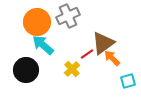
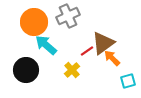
orange circle: moved 3 px left
cyan arrow: moved 3 px right
red line: moved 3 px up
yellow cross: moved 1 px down
